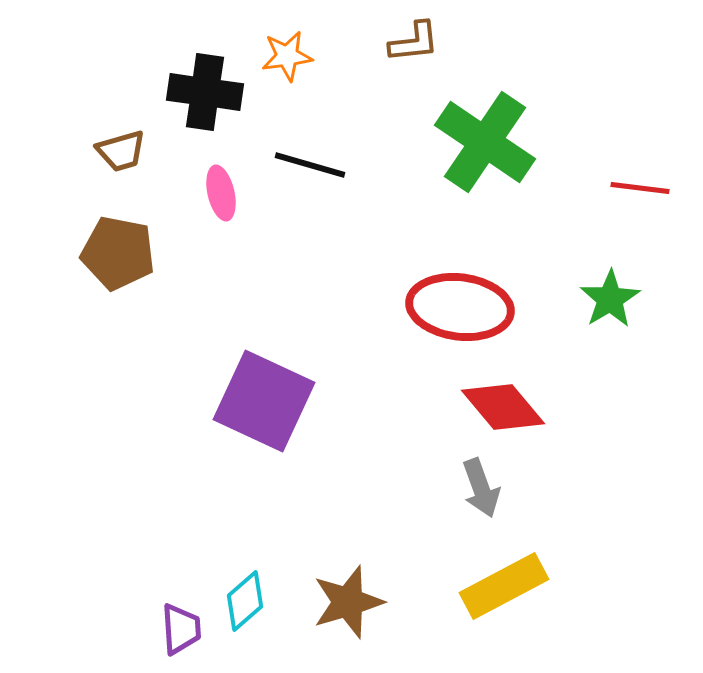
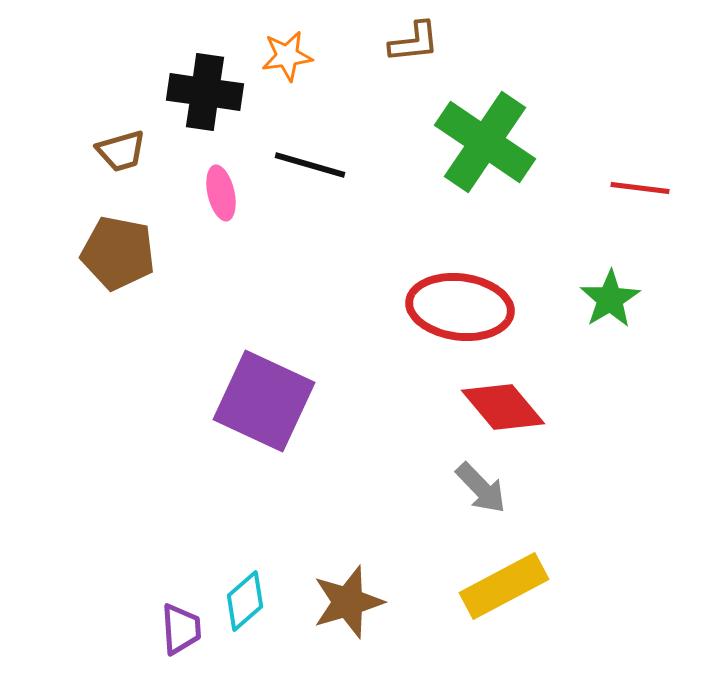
gray arrow: rotated 24 degrees counterclockwise
